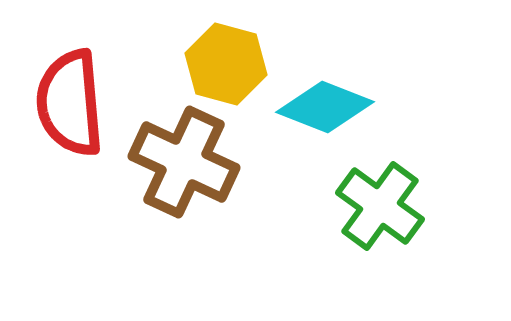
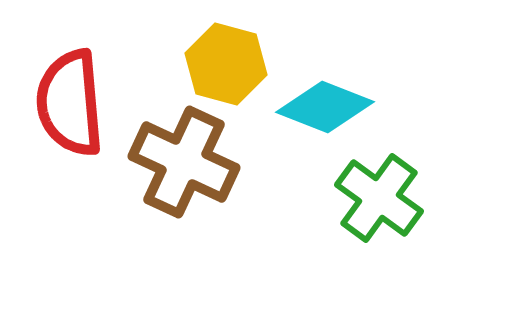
green cross: moved 1 px left, 8 px up
